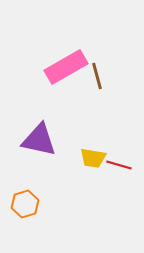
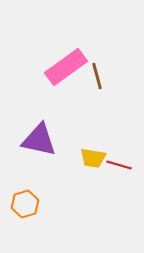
pink rectangle: rotated 6 degrees counterclockwise
